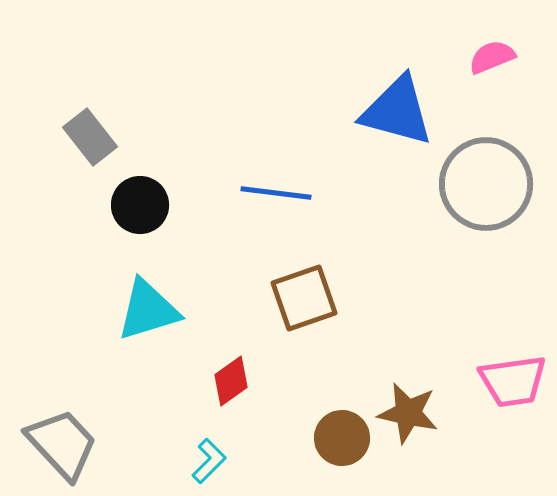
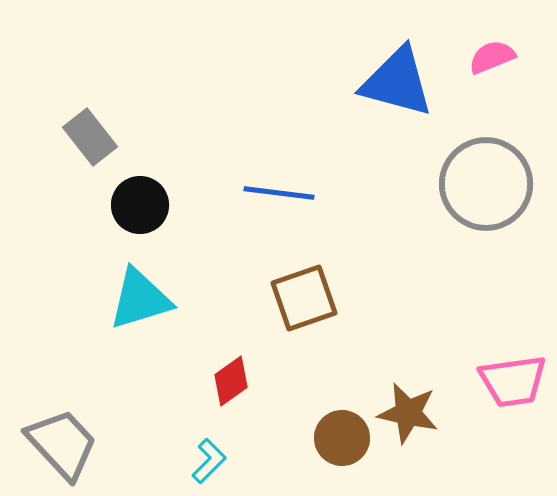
blue triangle: moved 29 px up
blue line: moved 3 px right
cyan triangle: moved 8 px left, 11 px up
